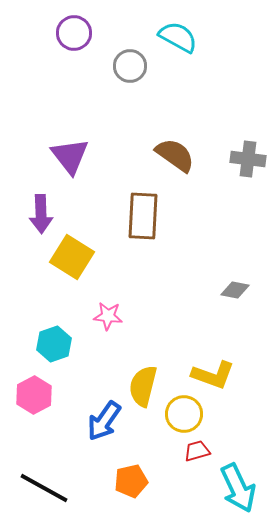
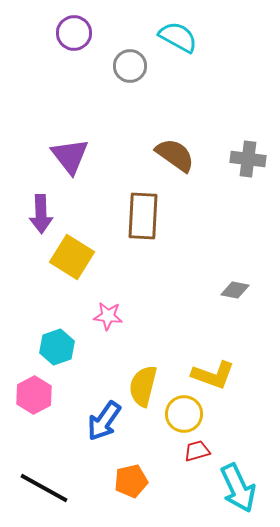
cyan hexagon: moved 3 px right, 3 px down
